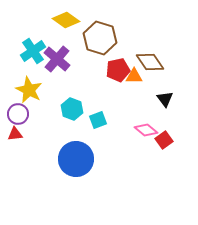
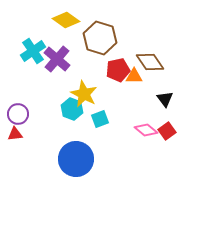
yellow star: moved 55 px right, 4 px down
cyan square: moved 2 px right, 1 px up
red square: moved 3 px right, 9 px up
